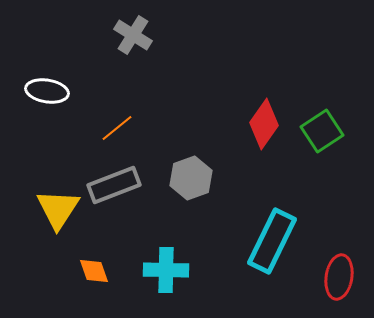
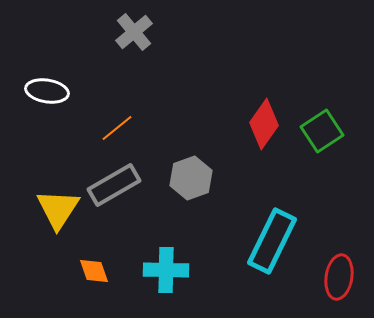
gray cross: moved 1 px right, 3 px up; rotated 18 degrees clockwise
gray rectangle: rotated 9 degrees counterclockwise
